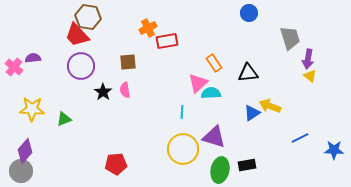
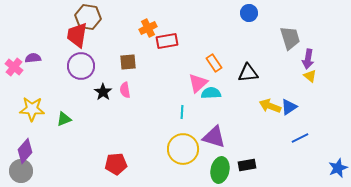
red trapezoid: rotated 52 degrees clockwise
blue triangle: moved 37 px right, 6 px up
blue star: moved 4 px right, 18 px down; rotated 24 degrees counterclockwise
